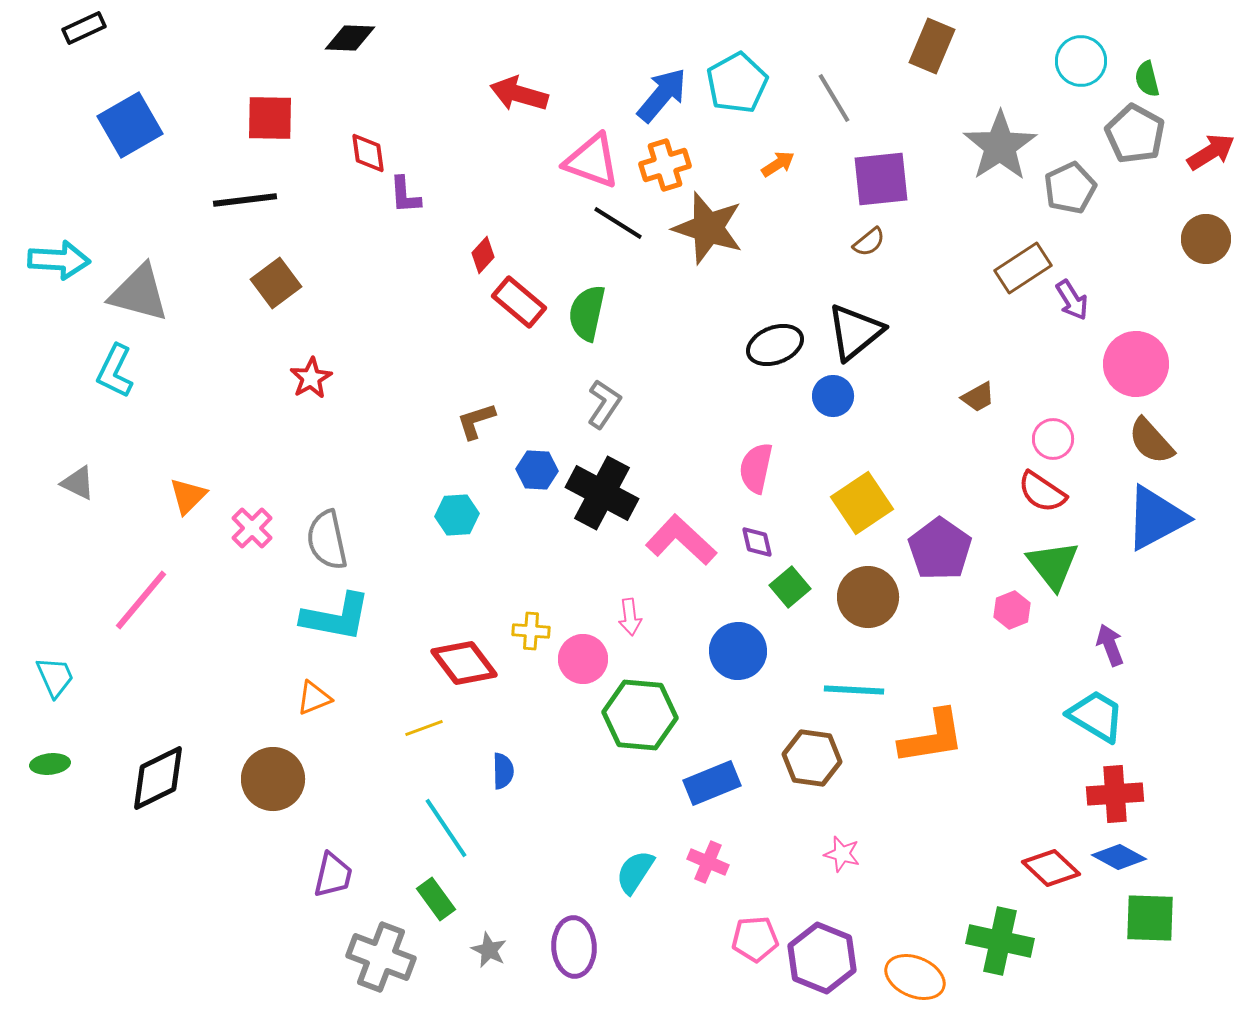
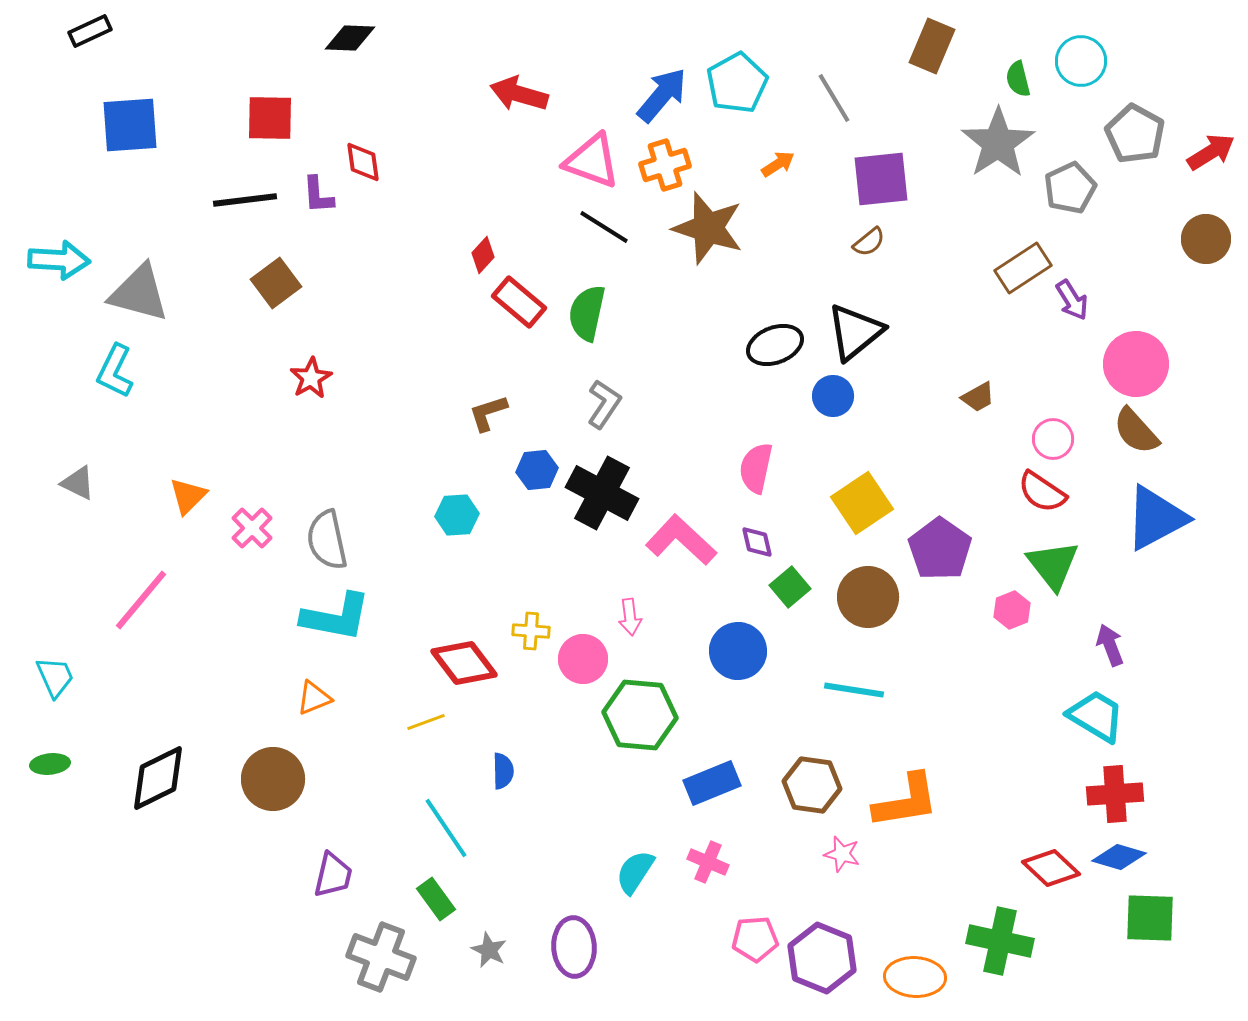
black rectangle at (84, 28): moved 6 px right, 3 px down
green semicircle at (1147, 79): moved 129 px left
blue square at (130, 125): rotated 26 degrees clockwise
gray star at (1000, 146): moved 2 px left, 3 px up
red diamond at (368, 153): moved 5 px left, 9 px down
purple L-shape at (405, 195): moved 87 px left
black line at (618, 223): moved 14 px left, 4 px down
brown L-shape at (476, 421): moved 12 px right, 8 px up
brown semicircle at (1151, 441): moved 15 px left, 10 px up
blue hexagon at (537, 470): rotated 9 degrees counterclockwise
cyan line at (854, 690): rotated 6 degrees clockwise
yellow line at (424, 728): moved 2 px right, 6 px up
orange L-shape at (932, 737): moved 26 px left, 64 px down
brown hexagon at (812, 758): moved 27 px down
blue diamond at (1119, 857): rotated 12 degrees counterclockwise
orange ellipse at (915, 977): rotated 20 degrees counterclockwise
